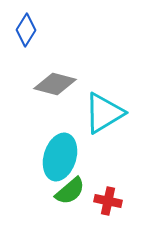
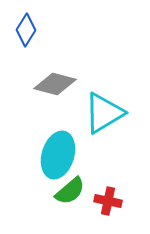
cyan ellipse: moved 2 px left, 2 px up
